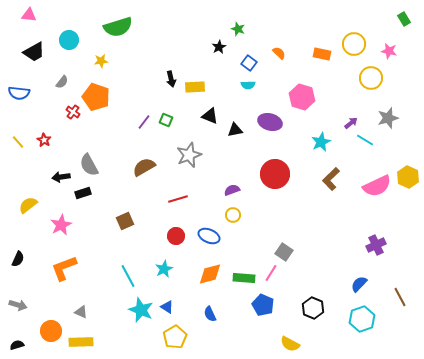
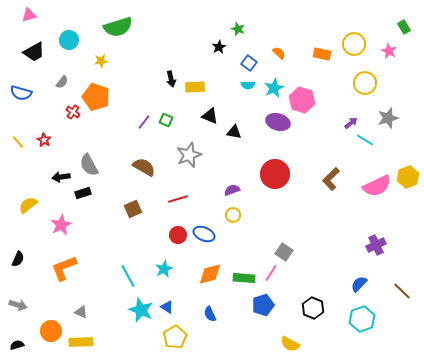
pink triangle at (29, 15): rotated 21 degrees counterclockwise
green rectangle at (404, 19): moved 8 px down
pink star at (389, 51): rotated 14 degrees clockwise
yellow circle at (371, 78): moved 6 px left, 5 px down
blue semicircle at (19, 93): moved 2 px right; rotated 10 degrees clockwise
pink hexagon at (302, 97): moved 3 px down
purple ellipse at (270, 122): moved 8 px right
black triangle at (235, 130): moved 1 px left, 2 px down; rotated 21 degrees clockwise
cyan star at (321, 142): moved 47 px left, 54 px up
brown semicircle at (144, 167): rotated 60 degrees clockwise
yellow hexagon at (408, 177): rotated 15 degrees clockwise
brown square at (125, 221): moved 8 px right, 12 px up
red circle at (176, 236): moved 2 px right, 1 px up
blue ellipse at (209, 236): moved 5 px left, 2 px up
brown line at (400, 297): moved 2 px right, 6 px up; rotated 18 degrees counterclockwise
blue pentagon at (263, 305): rotated 30 degrees clockwise
